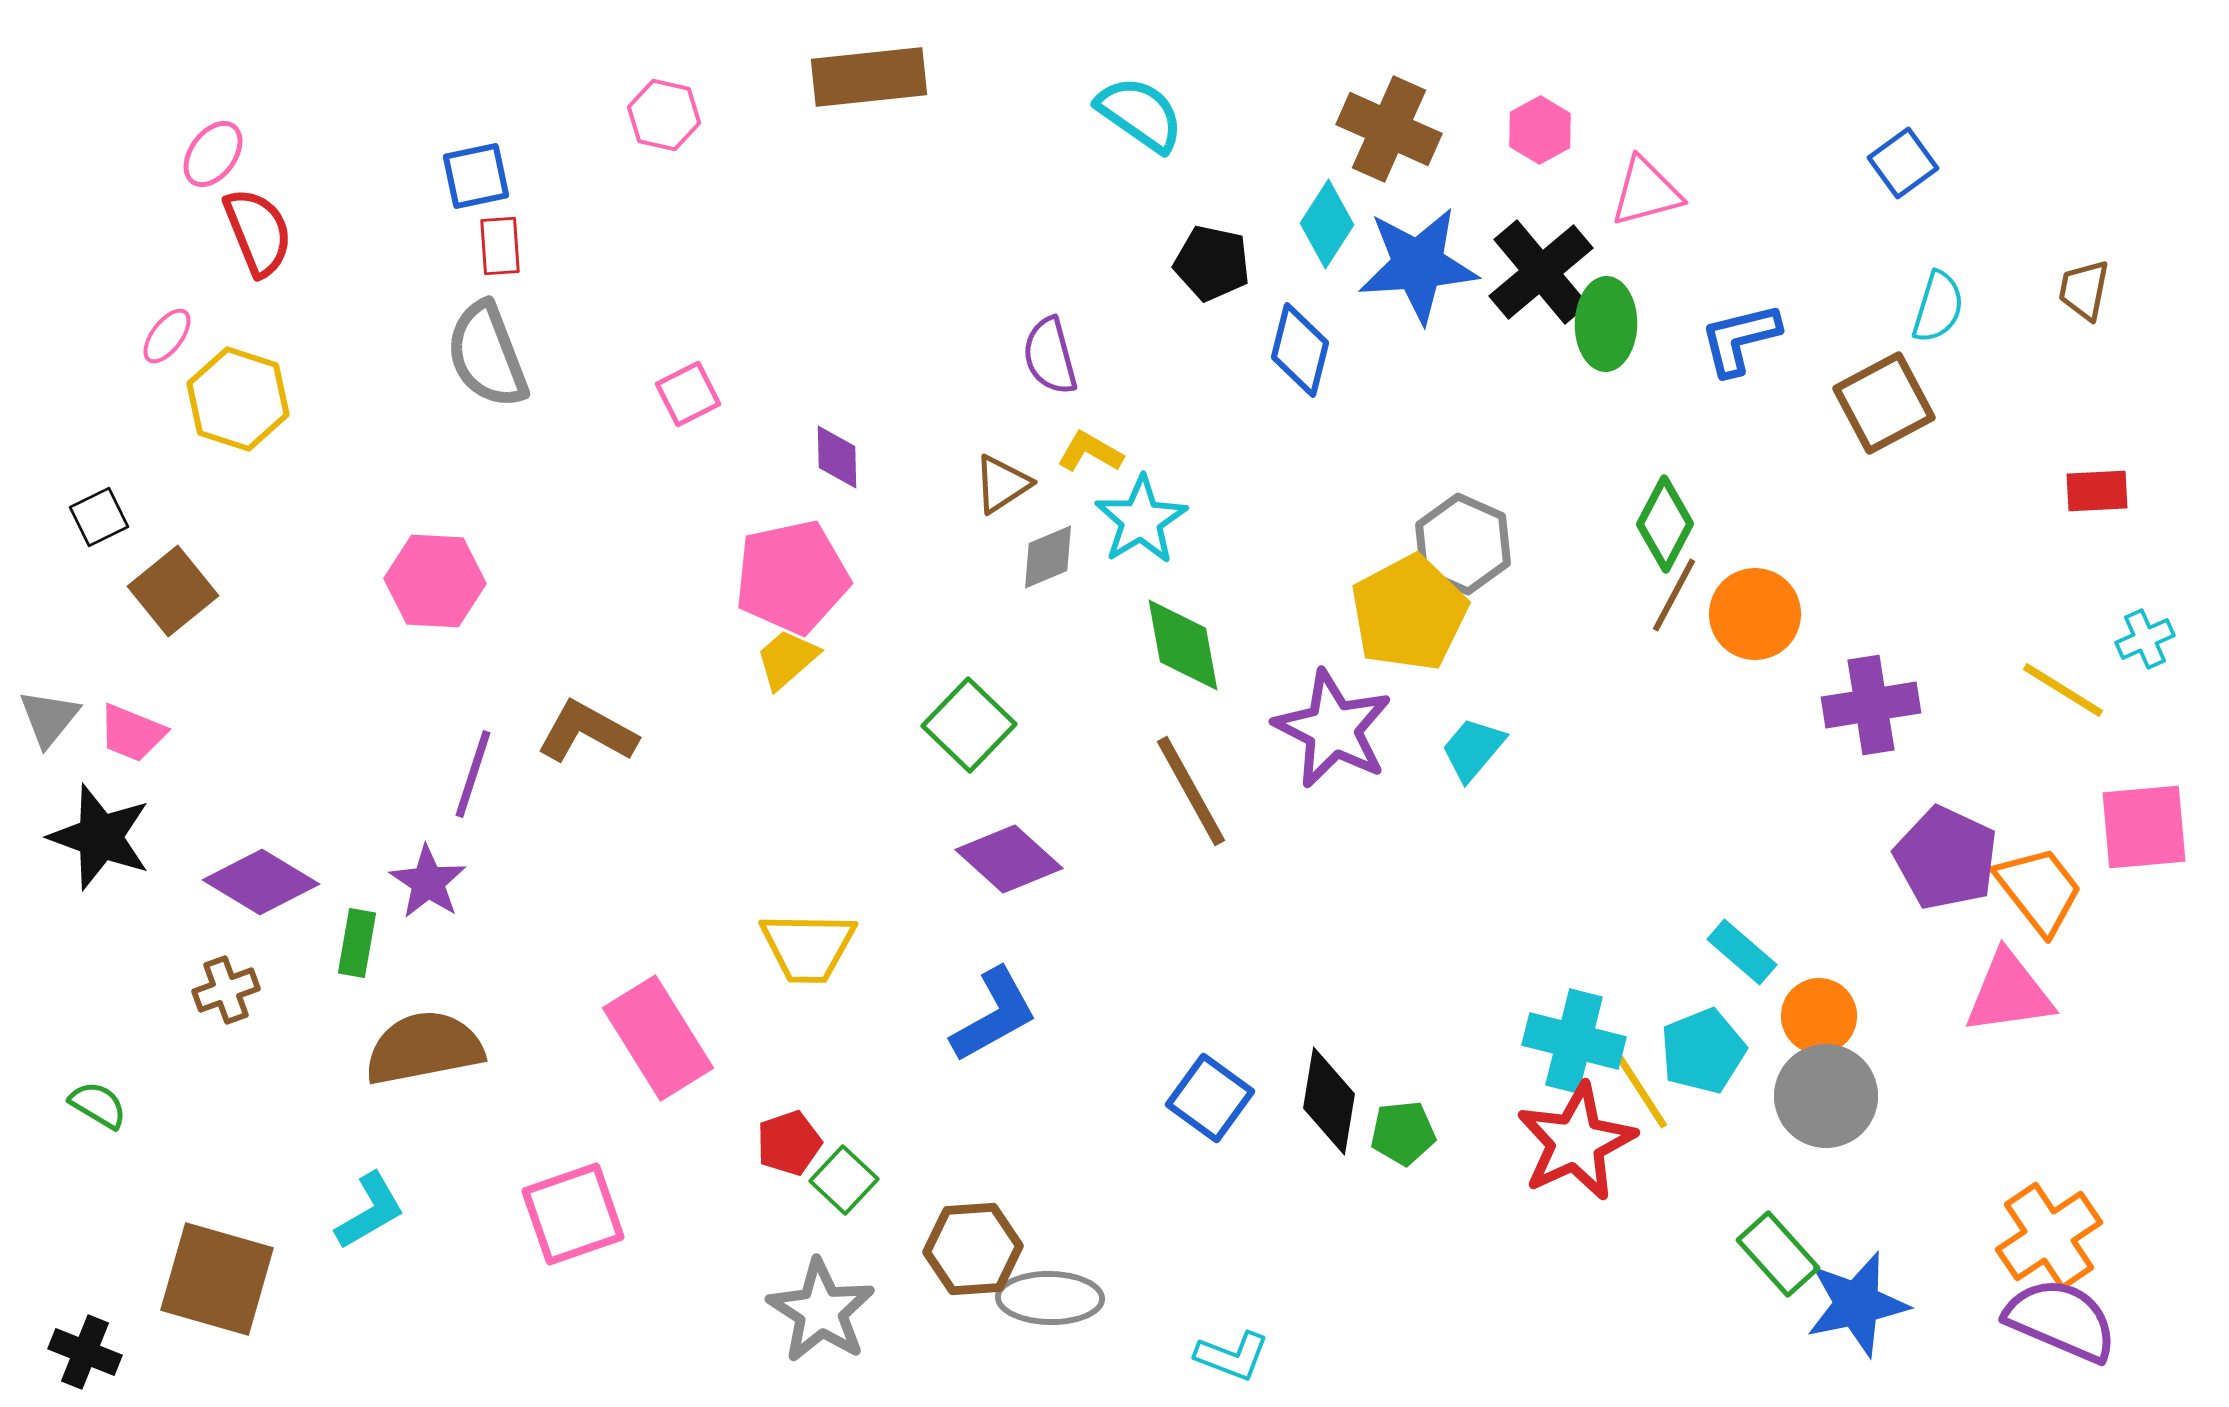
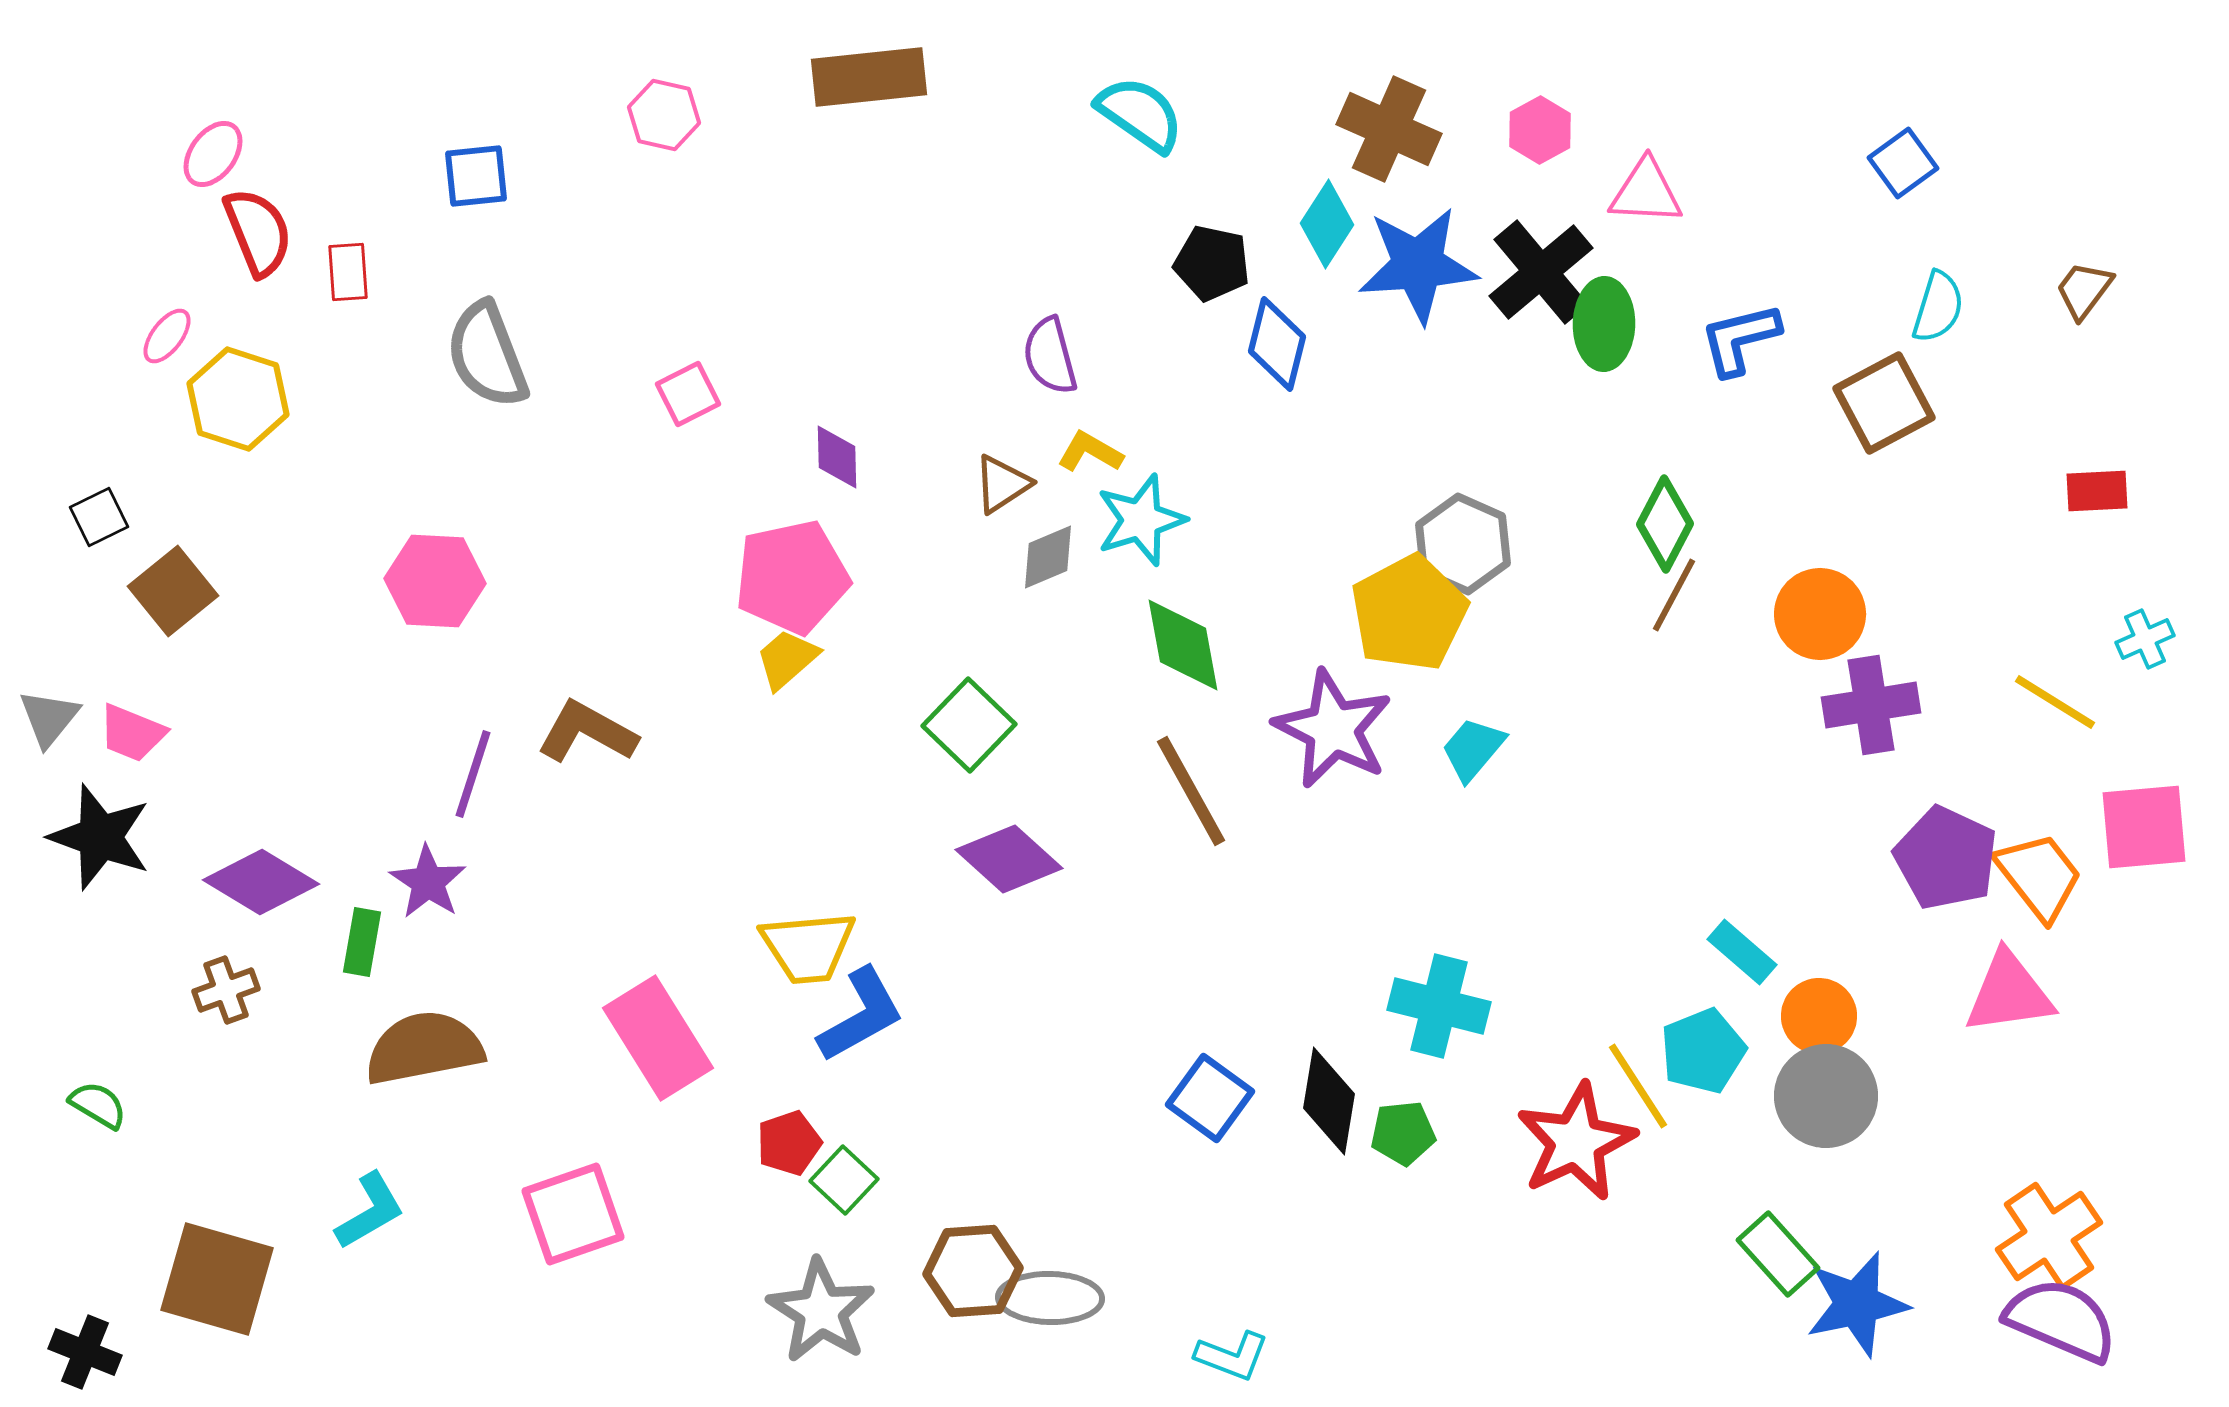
blue square at (476, 176): rotated 6 degrees clockwise
pink triangle at (1646, 192): rotated 18 degrees clockwise
red rectangle at (500, 246): moved 152 px left, 26 px down
brown trapezoid at (2084, 290): rotated 26 degrees clockwise
green ellipse at (1606, 324): moved 2 px left
blue diamond at (1300, 350): moved 23 px left, 6 px up
cyan star at (1141, 520): rotated 14 degrees clockwise
orange circle at (1755, 614): moved 65 px right
yellow line at (2063, 690): moved 8 px left, 12 px down
orange trapezoid at (2039, 890): moved 14 px up
green rectangle at (357, 943): moved 5 px right, 1 px up
yellow trapezoid at (808, 947): rotated 6 degrees counterclockwise
blue L-shape at (994, 1015): moved 133 px left
cyan cross at (1574, 1041): moved 135 px left, 35 px up
brown hexagon at (973, 1249): moved 22 px down
